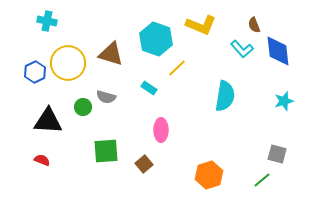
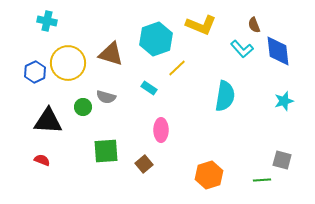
cyan hexagon: rotated 20 degrees clockwise
gray square: moved 5 px right, 6 px down
green line: rotated 36 degrees clockwise
